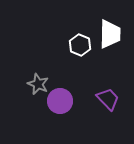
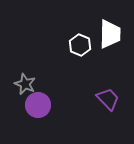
gray star: moved 13 px left
purple circle: moved 22 px left, 4 px down
